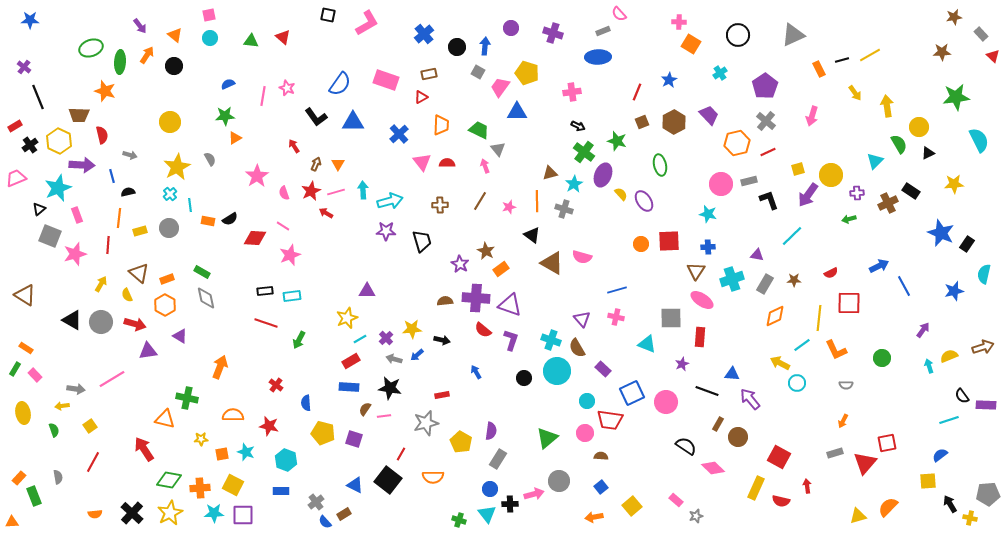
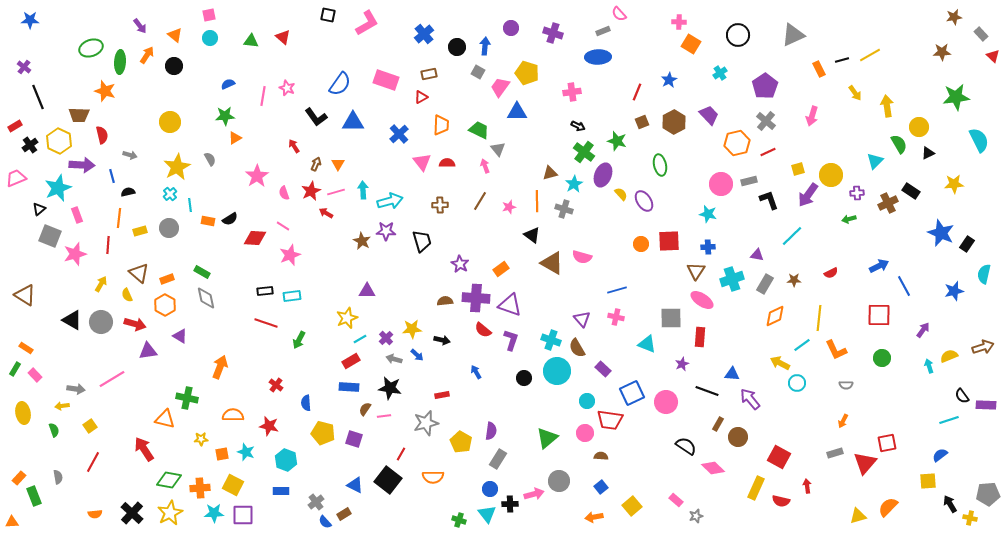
brown star at (486, 251): moved 124 px left, 10 px up
red square at (849, 303): moved 30 px right, 12 px down
blue arrow at (417, 355): rotated 96 degrees counterclockwise
